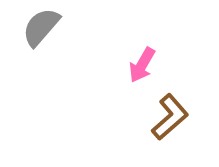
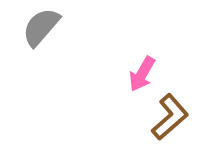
pink arrow: moved 9 px down
